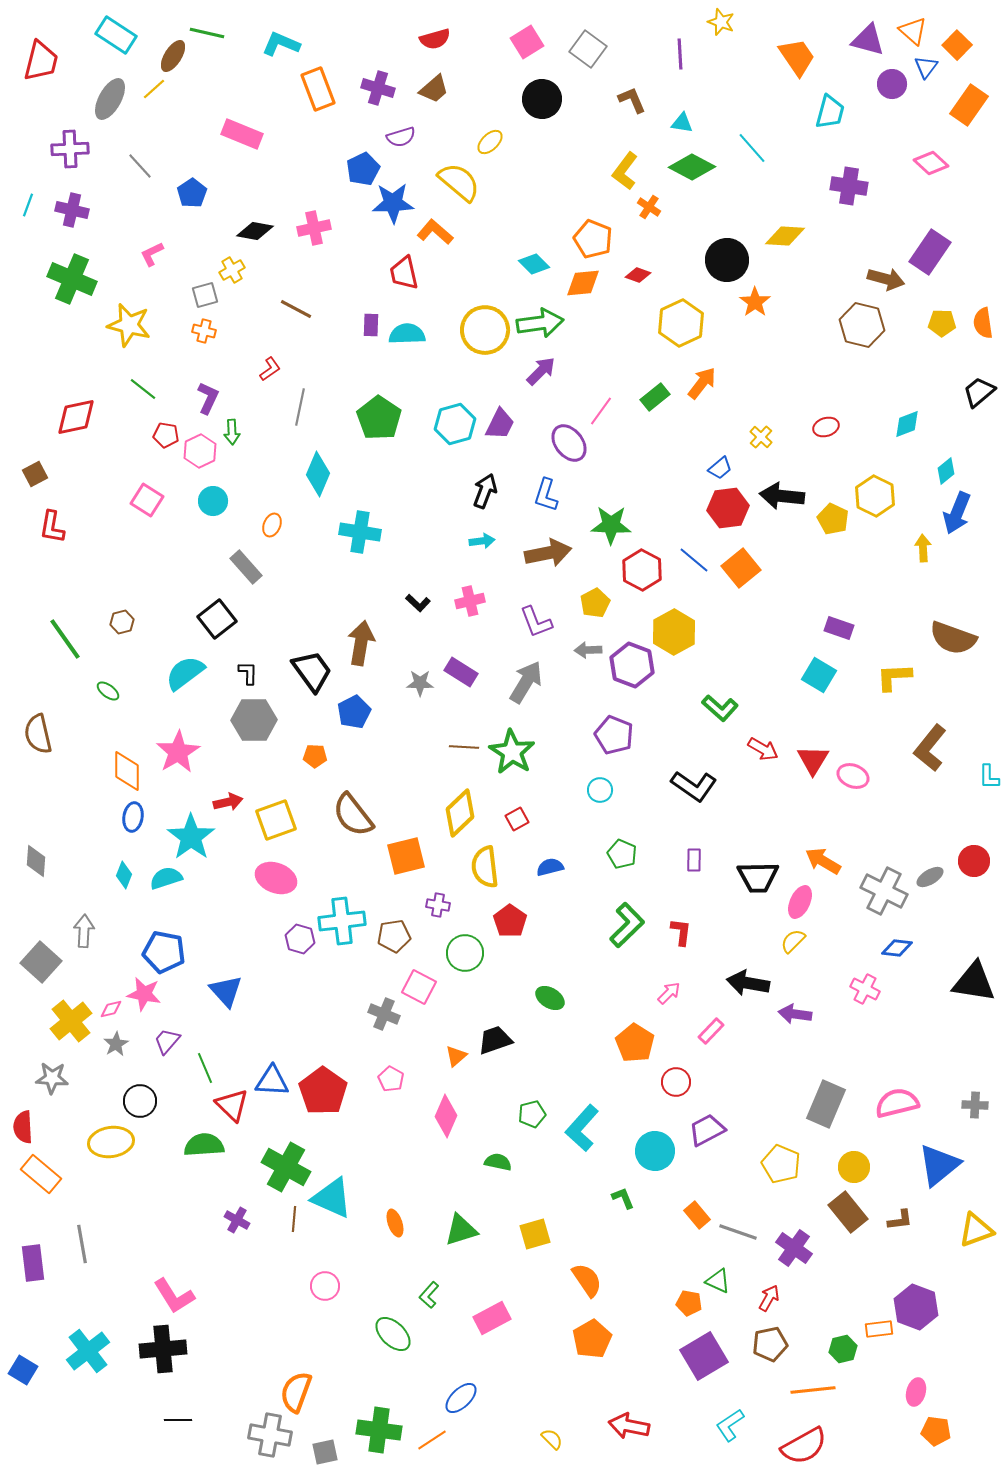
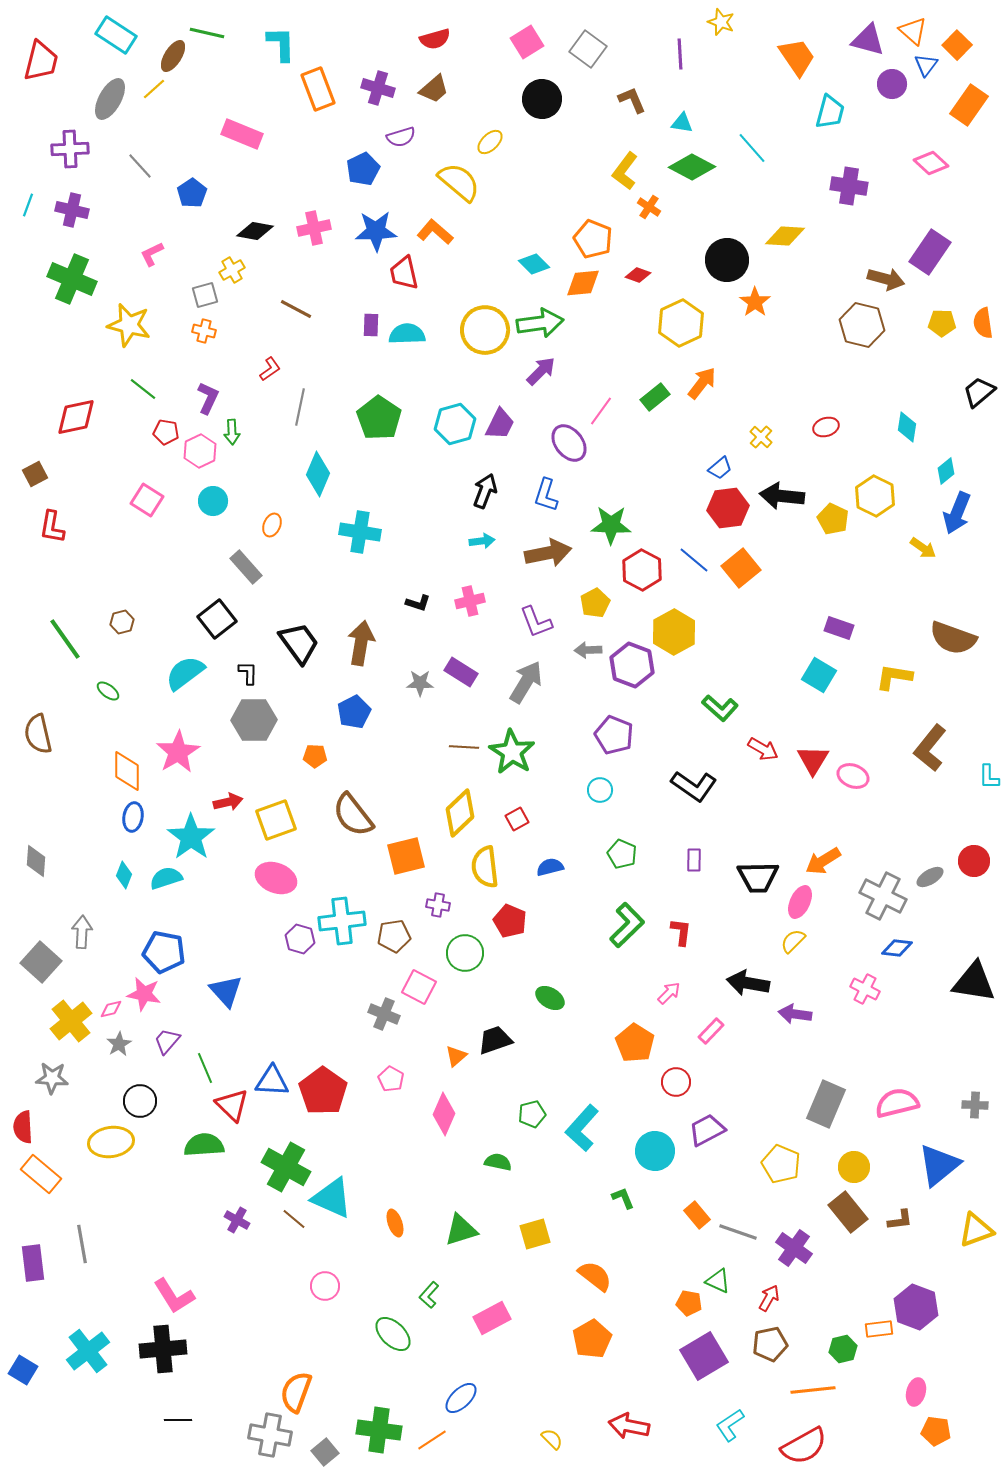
cyan L-shape at (281, 44): rotated 66 degrees clockwise
blue triangle at (926, 67): moved 2 px up
blue star at (393, 203): moved 17 px left, 28 px down
cyan diamond at (907, 424): moved 3 px down; rotated 60 degrees counterclockwise
red pentagon at (166, 435): moved 3 px up
yellow arrow at (923, 548): rotated 128 degrees clockwise
black L-shape at (418, 603): rotated 25 degrees counterclockwise
black trapezoid at (312, 671): moved 13 px left, 28 px up
yellow L-shape at (894, 677): rotated 12 degrees clockwise
orange arrow at (823, 861): rotated 63 degrees counterclockwise
gray cross at (884, 891): moved 1 px left, 5 px down
red pentagon at (510, 921): rotated 12 degrees counterclockwise
gray arrow at (84, 931): moved 2 px left, 1 px down
gray star at (116, 1044): moved 3 px right
pink diamond at (446, 1116): moved 2 px left, 2 px up
brown line at (294, 1219): rotated 55 degrees counterclockwise
orange semicircle at (587, 1280): moved 8 px right, 4 px up; rotated 18 degrees counterclockwise
gray square at (325, 1452): rotated 28 degrees counterclockwise
